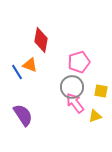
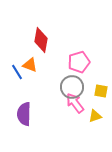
purple semicircle: moved 1 px right, 1 px up; rotated 145 degrees counterclockwise
